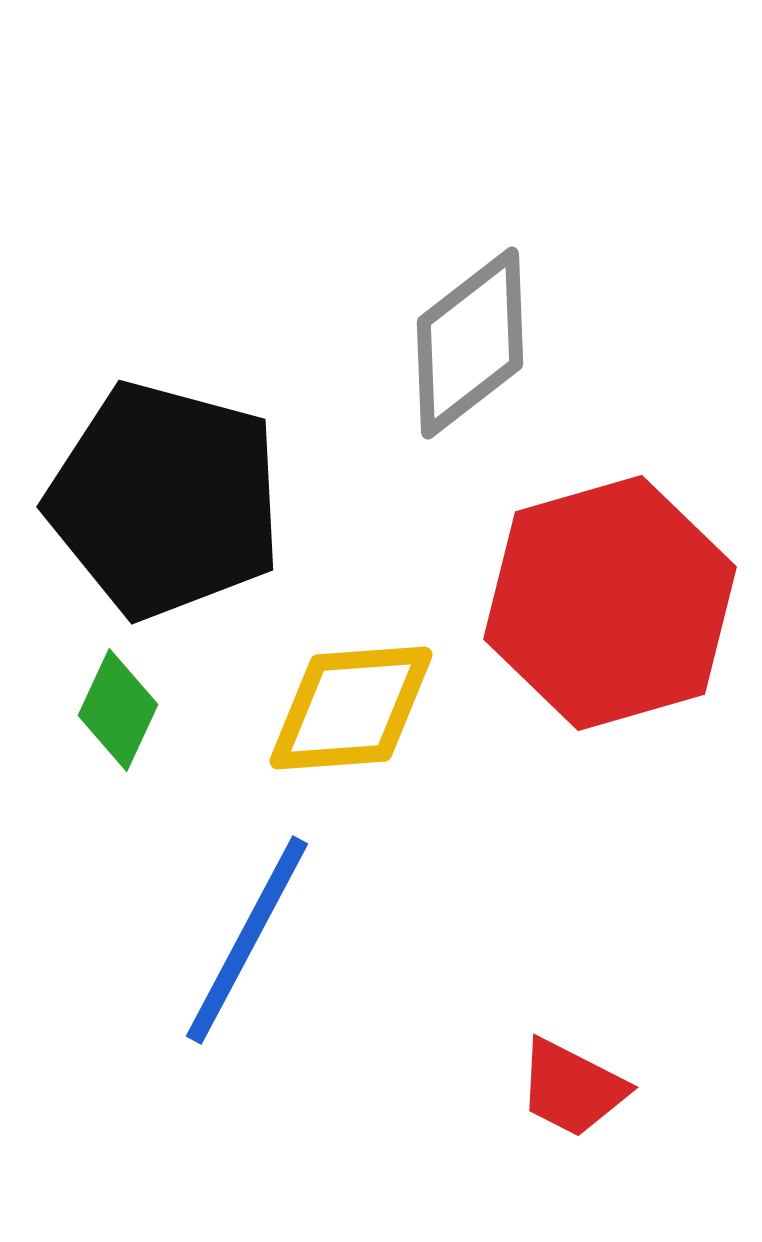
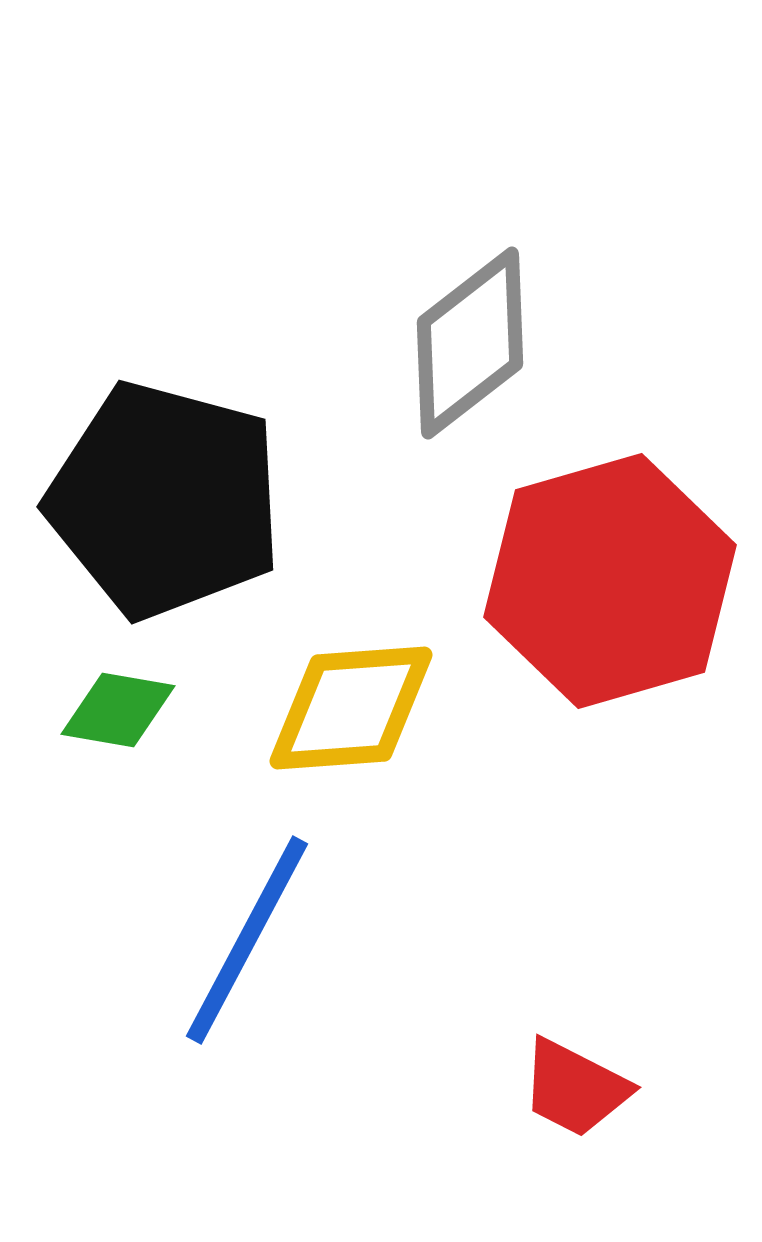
red hexagon: moved 22 px up
green diamond: rotated 75 degrees clockwise
red trapezoid: moved 3 px right
